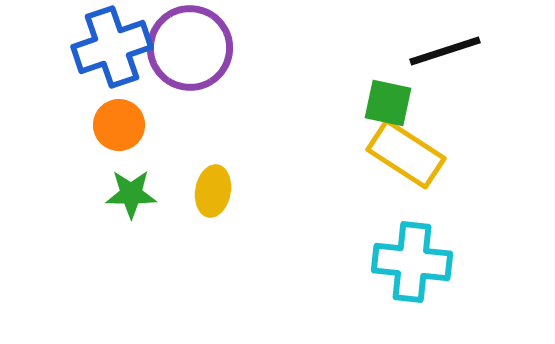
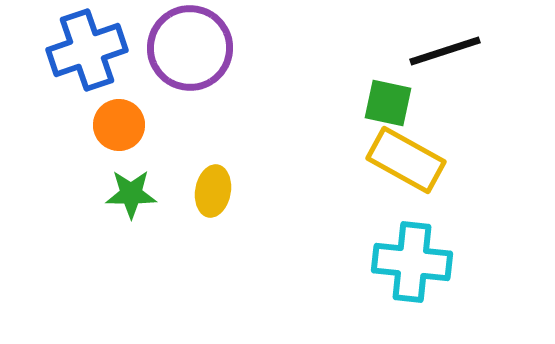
blue cross: moved 25 px left, 3 px down
yellow rectangle: moved 6 px down; rotated 4 degrees counterclockwise
